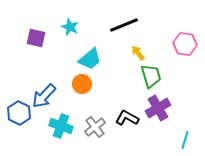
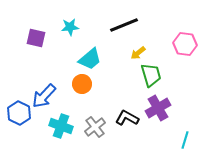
cyan star: rotated 30 degrees counterclockwise
yellow arrow: rotated 91 degrees counterclockwise
green trapezoid: moved 1 px up
